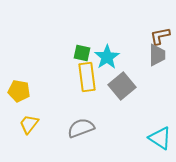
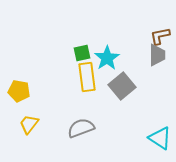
green square: rotated 24 degrees counterclockwise
cyan star: moved 1 px down
